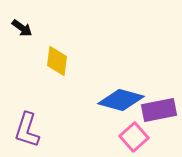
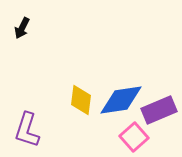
black arrow: rotated 80 degrees clockwise
yellow diamond: moved 24 px right, 39 px down
blue diamond: rotated 24 degrees counterclockwise
purple rectangle: rotated 12 degrees counterclockwise
